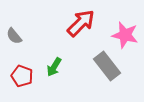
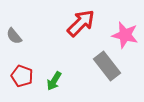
green arrow: moved 14 px down
